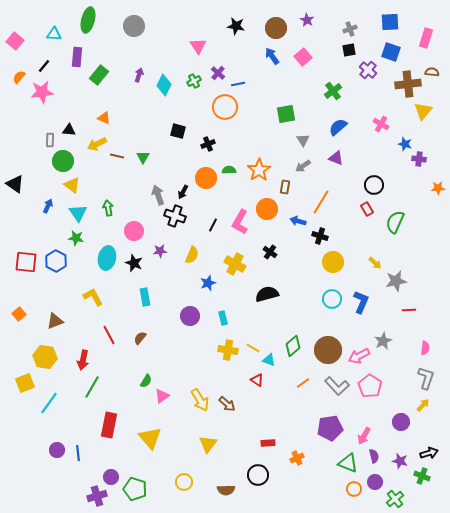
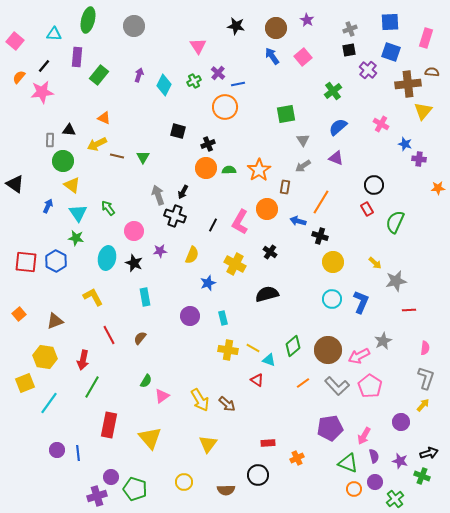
orange circle at (206, 178): moved 10 px up
green arrow at (108, 208): rotated 28 degrees counterclockwise
